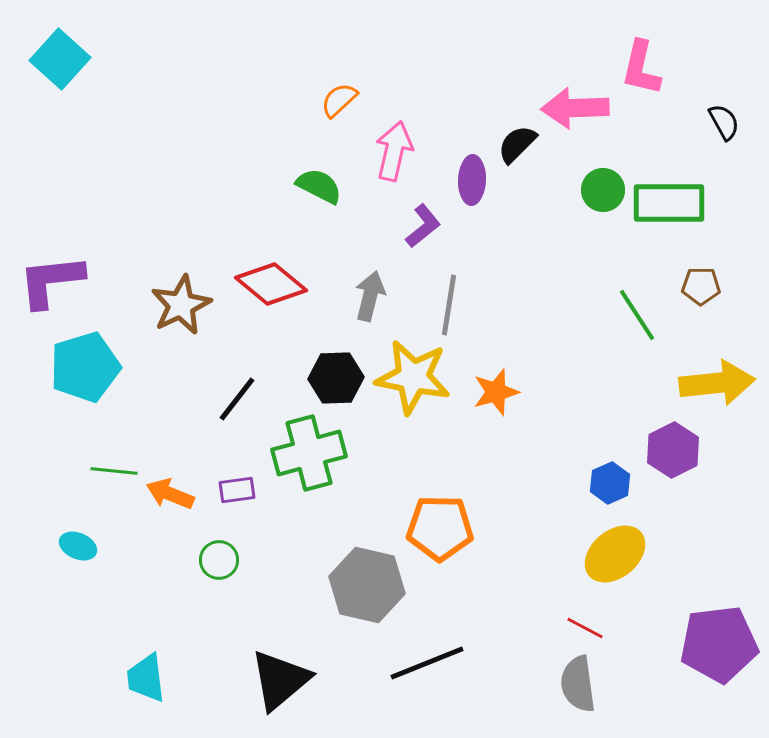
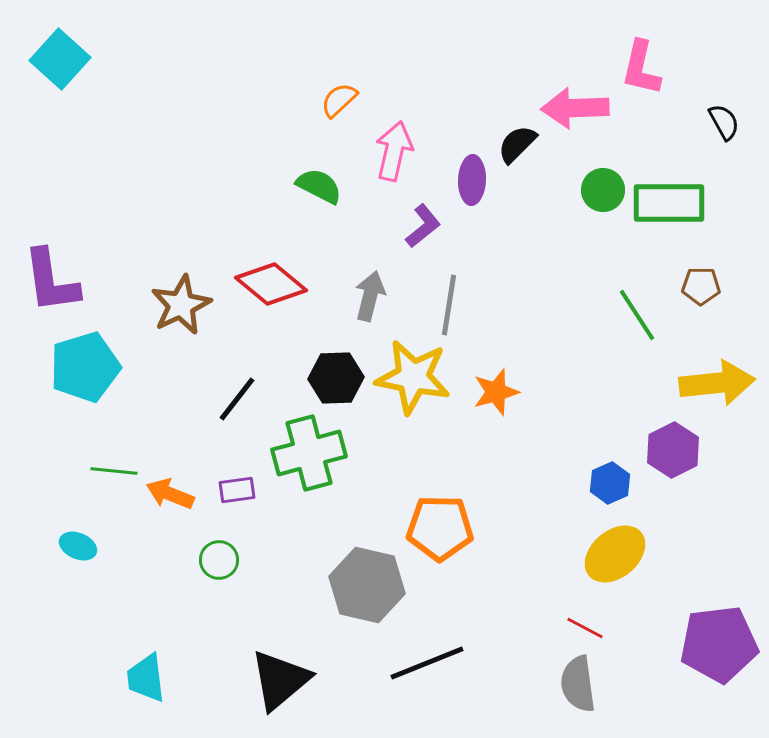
purple L-shape at (51, 281): rotated 92 degrees counterclockwise
